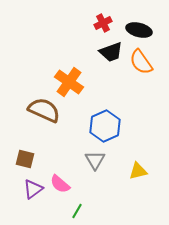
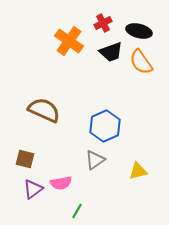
black ellipse: moved 1 px down
orange cross: moved 41 px up
gray triangle: rotated 25 degrees clockwise
pink semicircle: moved 1 px right, 1 px up; rotated 50 degrees counterclockwise
